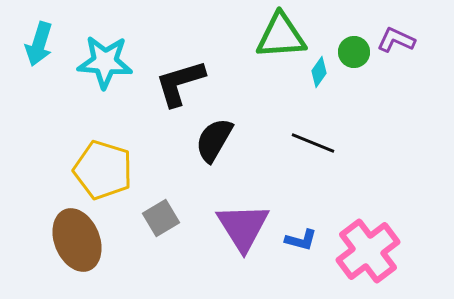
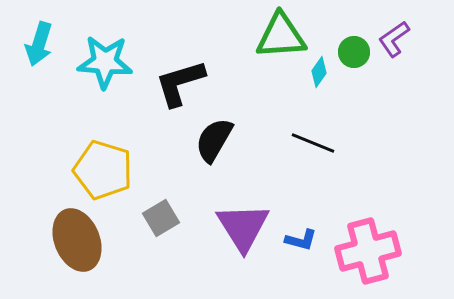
purple L-shape: moved 2 px left, 1 px up; rotated 60 degrees counterclockwise
pink cross: rotated 22 degrees clockwise
